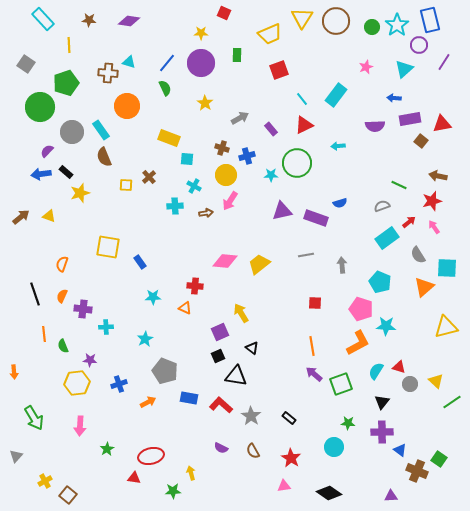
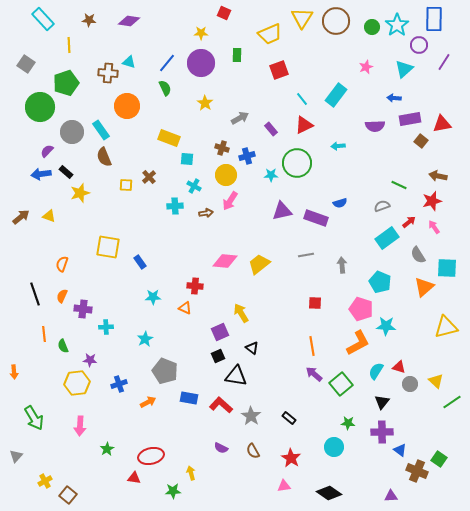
blue rectangle at (430, 20): moved 4 px right, 1 px up; rotated 15 degrees clockwise
green square at (341, 384): rotated 20 degrees counterclockwise
